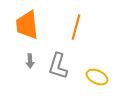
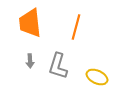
orange trapezoid: moved 3 px right, 2 px up
